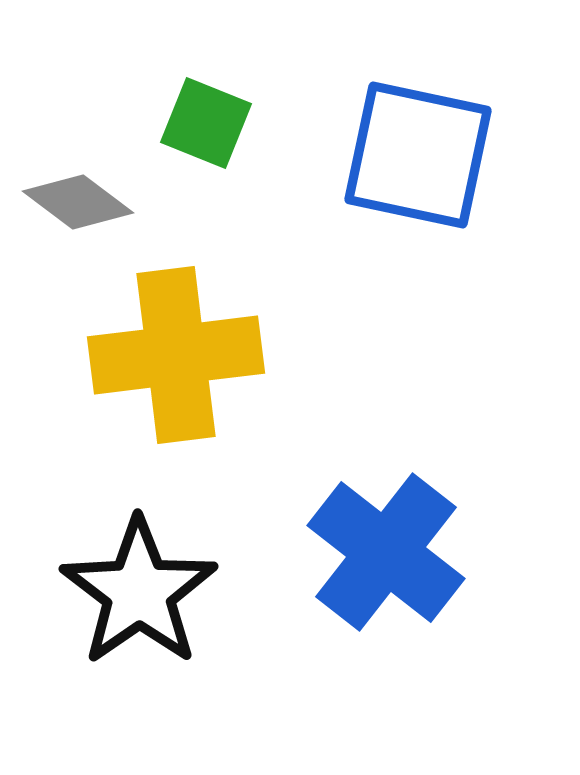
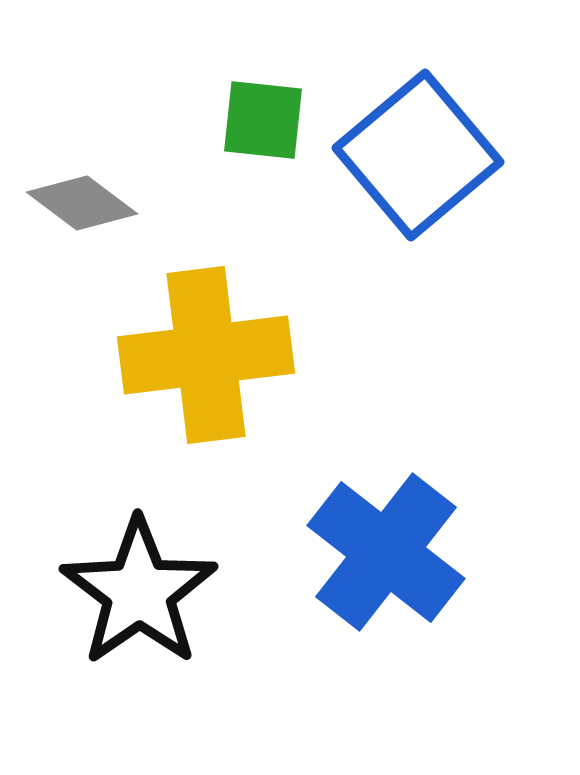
green square: moved 57 px right, 3 px up; rotated 16 degrees counterclockwise
blue square: rotated 38 degrees clockwise
gray diamond: moved 4 px right, 1 px down
yellow cross: moved 30 px right
